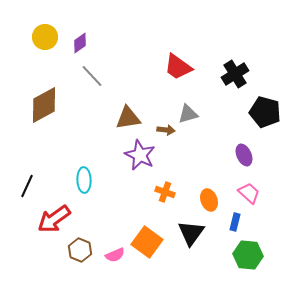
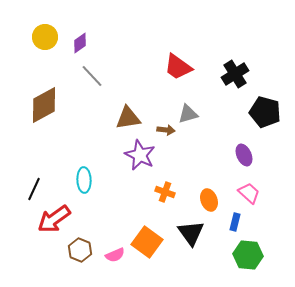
black line: moved 7 px right, 3 px down
black triangle: rotated 12 degrees counterclockwise
